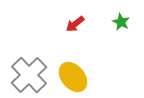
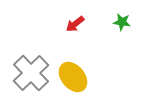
green star: moved 1 px right; rotated 18 degrees counterclockwise
gray cross: moved 2 px right, 2 px up
